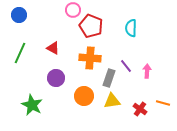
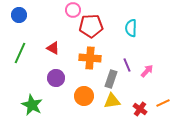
red pentagon: rotated 25 degrees counterclockwise
purple line: moved 1 px right, 1 px up; rotated 16 degrees clockwise
pink arrow: rotated 40 degrees clockwise
gray rectangle: moved 2 px right, 1 px down
orange line: rotated 40 degrees counterclockwise
